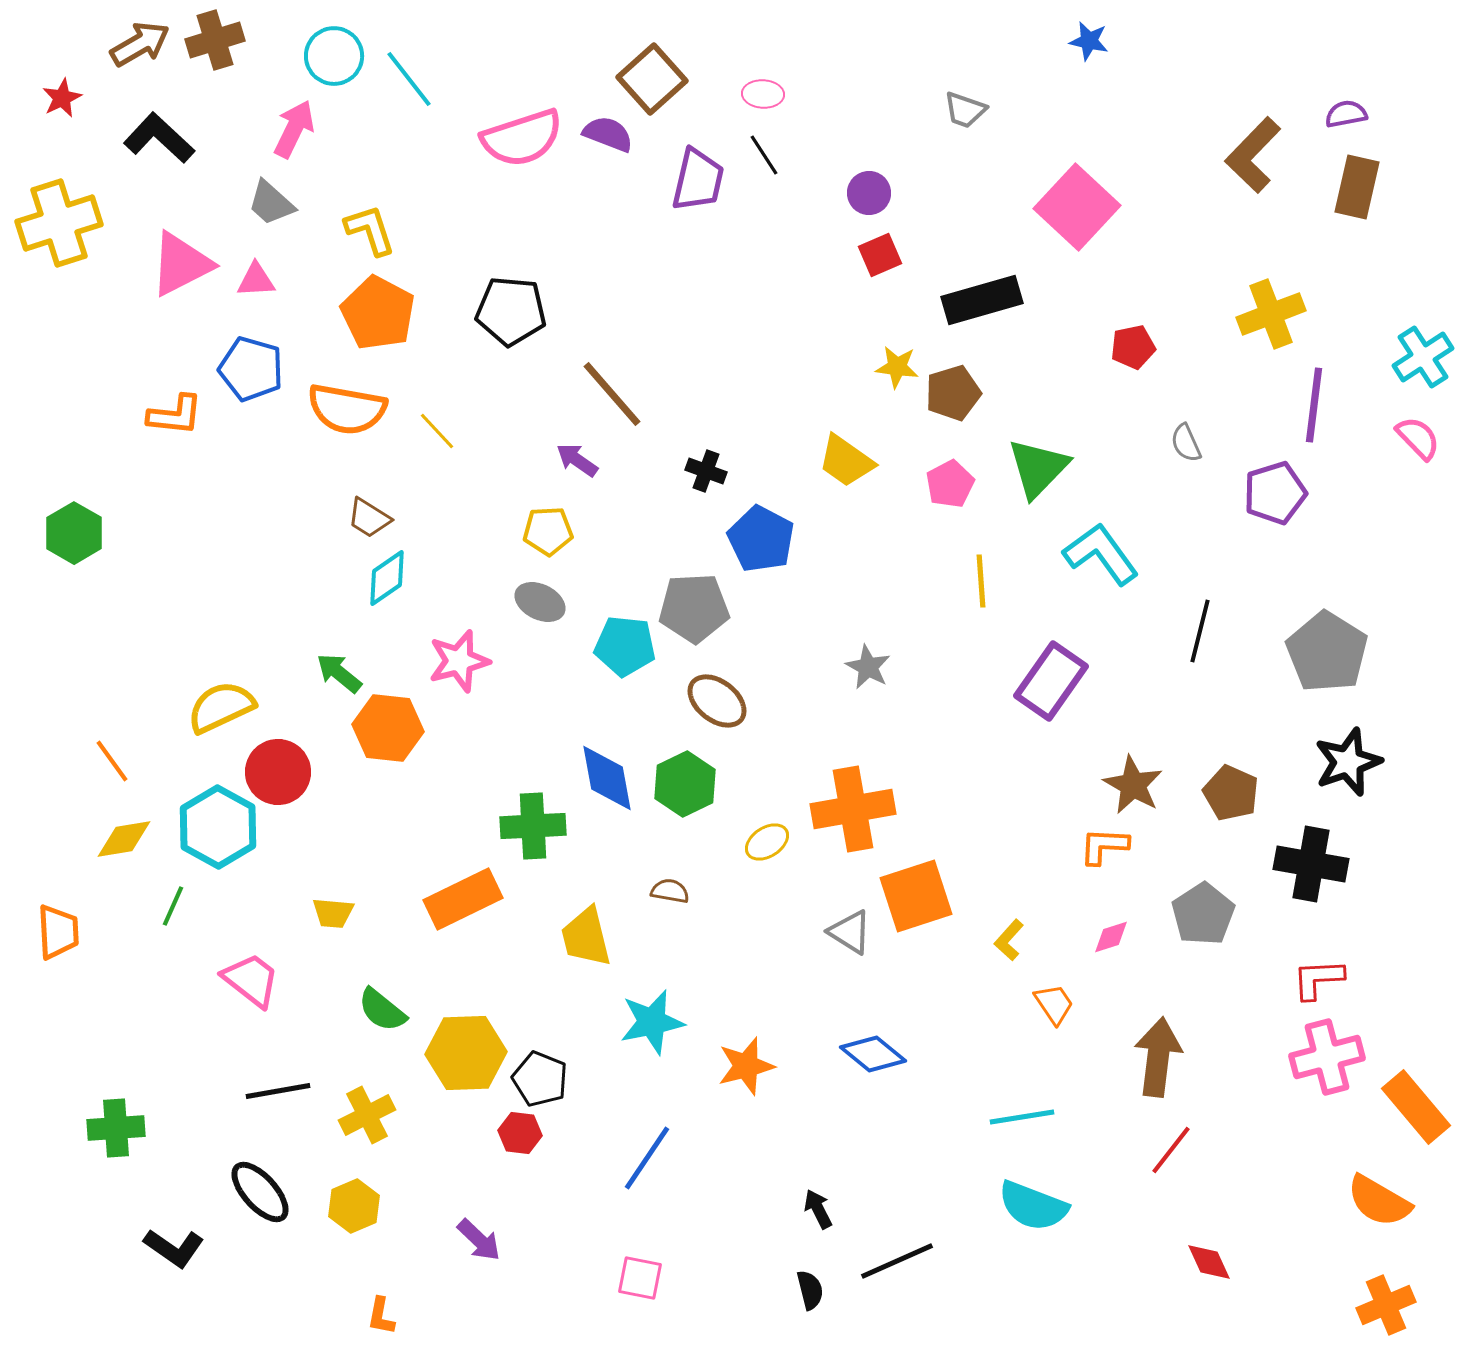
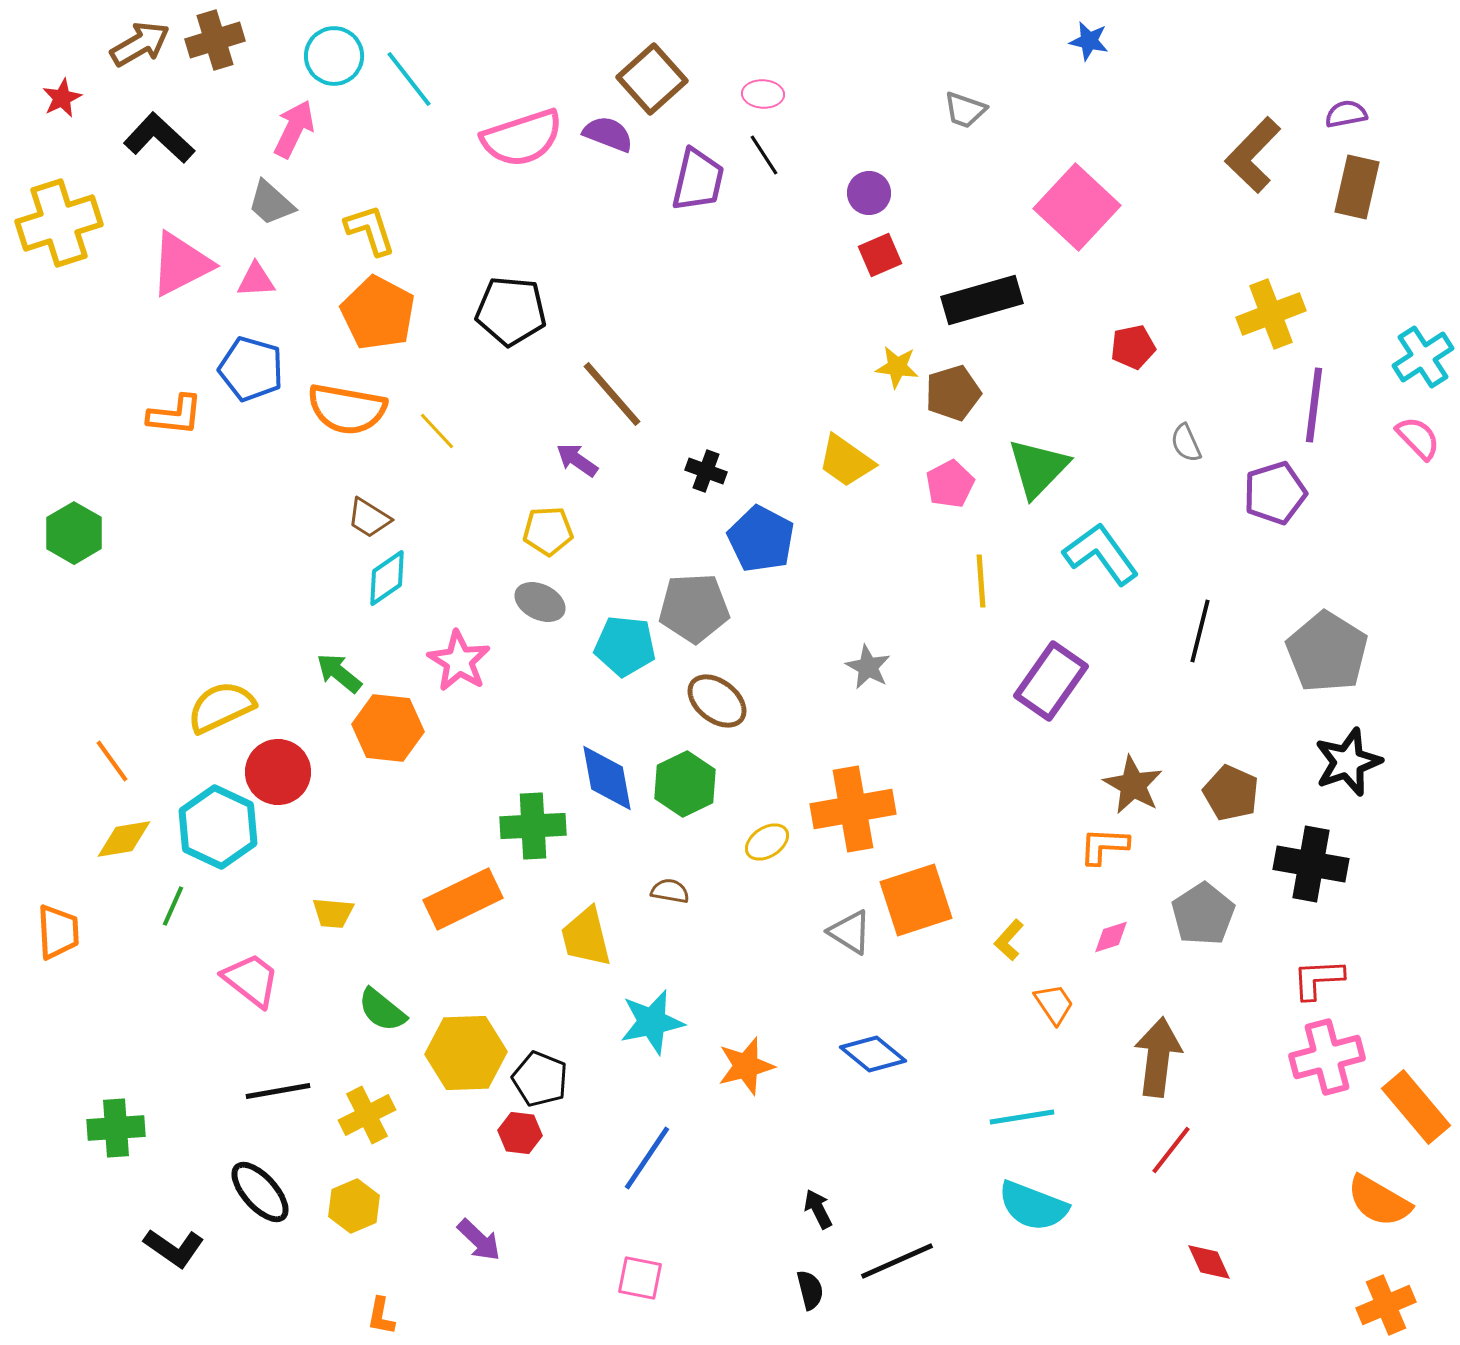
pink star at (459, 661): rotated 26 degrees counterclockwise
cyan hexagon at (218, 827): rotated 4 degrees counterclockwise
orange square at (916, 896): moved 4 px down
